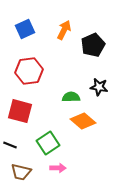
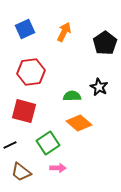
orange arrow: moved 2 px down
black pentagon: moved 12 px right, 2 px up; rotated 10 degrees counterclockwise
red hexagon: moved 2 px right, 1 px down
black star: rotated 18 degrees clockwise
green semicircle: moved 1 px right, 1 px up
red square: moved 4 px right
orange diamond: moved 4 px left, 2 px down
black line: rotated 48 degrees counterclockwise
brown trapezoid: rotated 25 degrees clockwise
